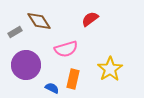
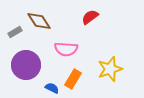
red semicircle: moved 2 px up
pink semicircle: rotated 20 degrees clockwise
yellow star: rotated 15 degrees clockwise
orange rectangle: rotated 18 degrees clockwise
